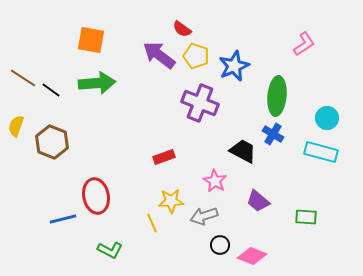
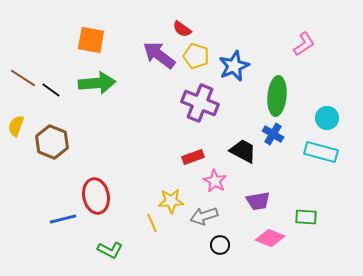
red rectangle: moved 29 px right
purple trapezoid: rotated 50 degrees counterclockwise
pink diamond: moved 18 px right, 18 px up
